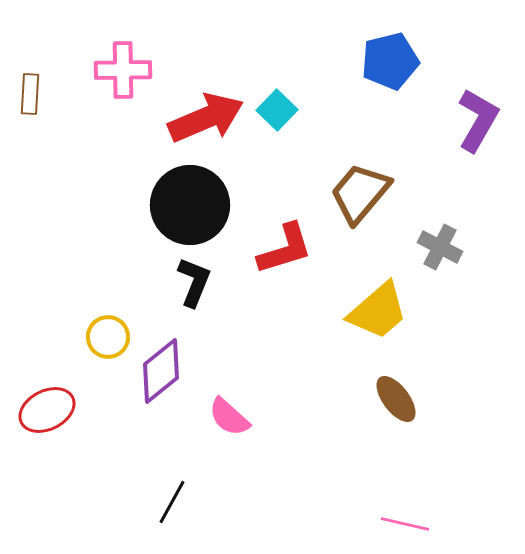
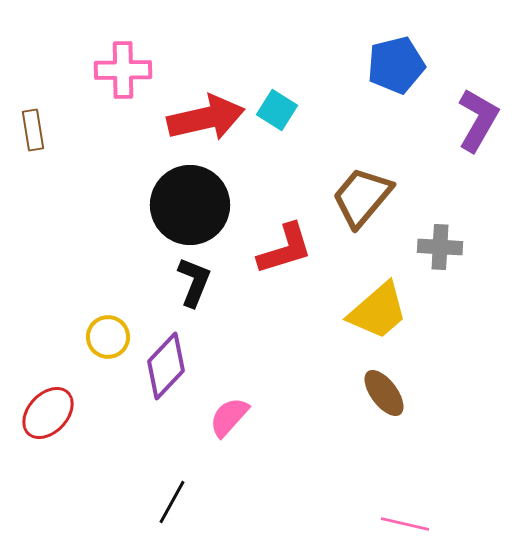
blue pentagon: moved 6 px right, 4 px down
brown rectangle: moved 3 px right, 36 px down; rotated 12 degrees counterclockwise
cyan square: rotated 12 degrees counterclockwise
red arrow: rotated 10 degrees clockwise
brown trapezoid: moved 2 px right, 4 px down
gray cross: rotated 24 degrees counterclockwise
purple diamond: moved 5 px right, 5 px up; rotated 8 degrees counterclockwise
brown ellipse: moved 12 px left, 6 px up
red ellipse: moved 1 px right, 3 px down; rotated 20 degrees counterclockwise
pink semicircle: rotated 90 degrees clockwise
